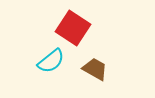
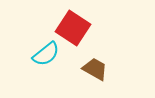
cyan semicircle: moved 5 px left, 7 px up
